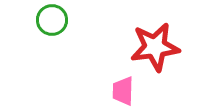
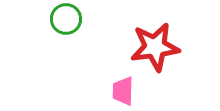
green circle: moved 14 px right, 1 px up
